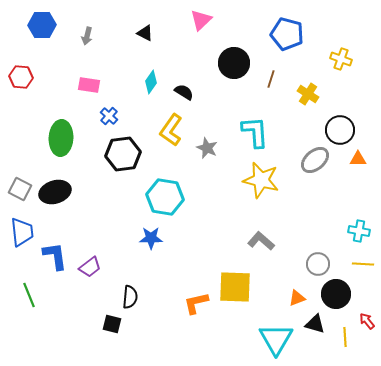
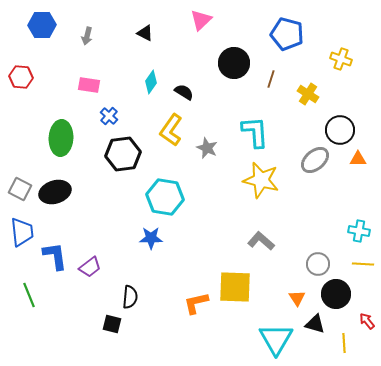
orange triangle at (297, 298): rotated 42 degrees counterclockwise
yellow line at (345, 337): moved 1 px left, 6 px down
